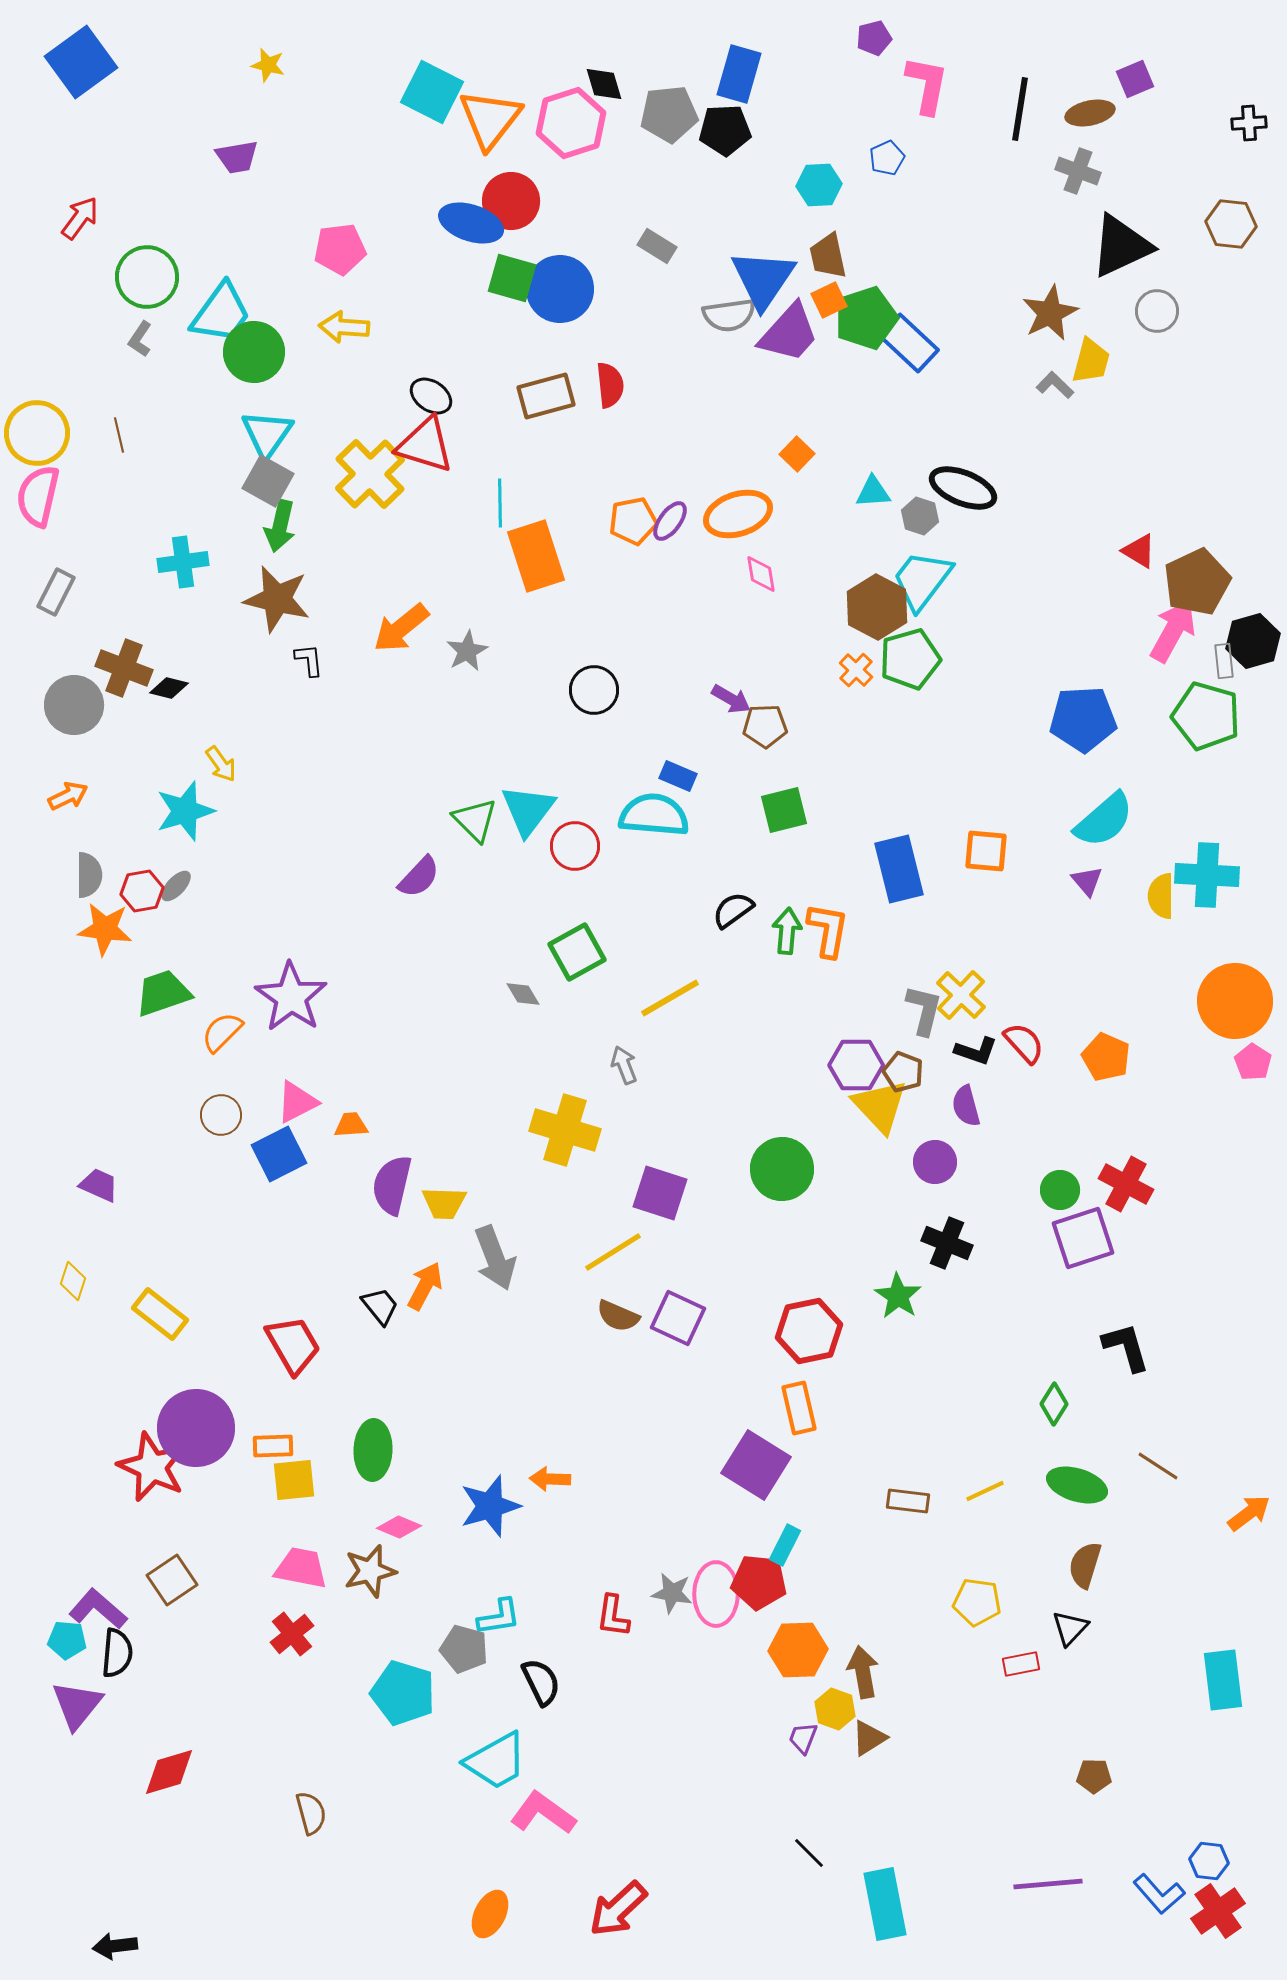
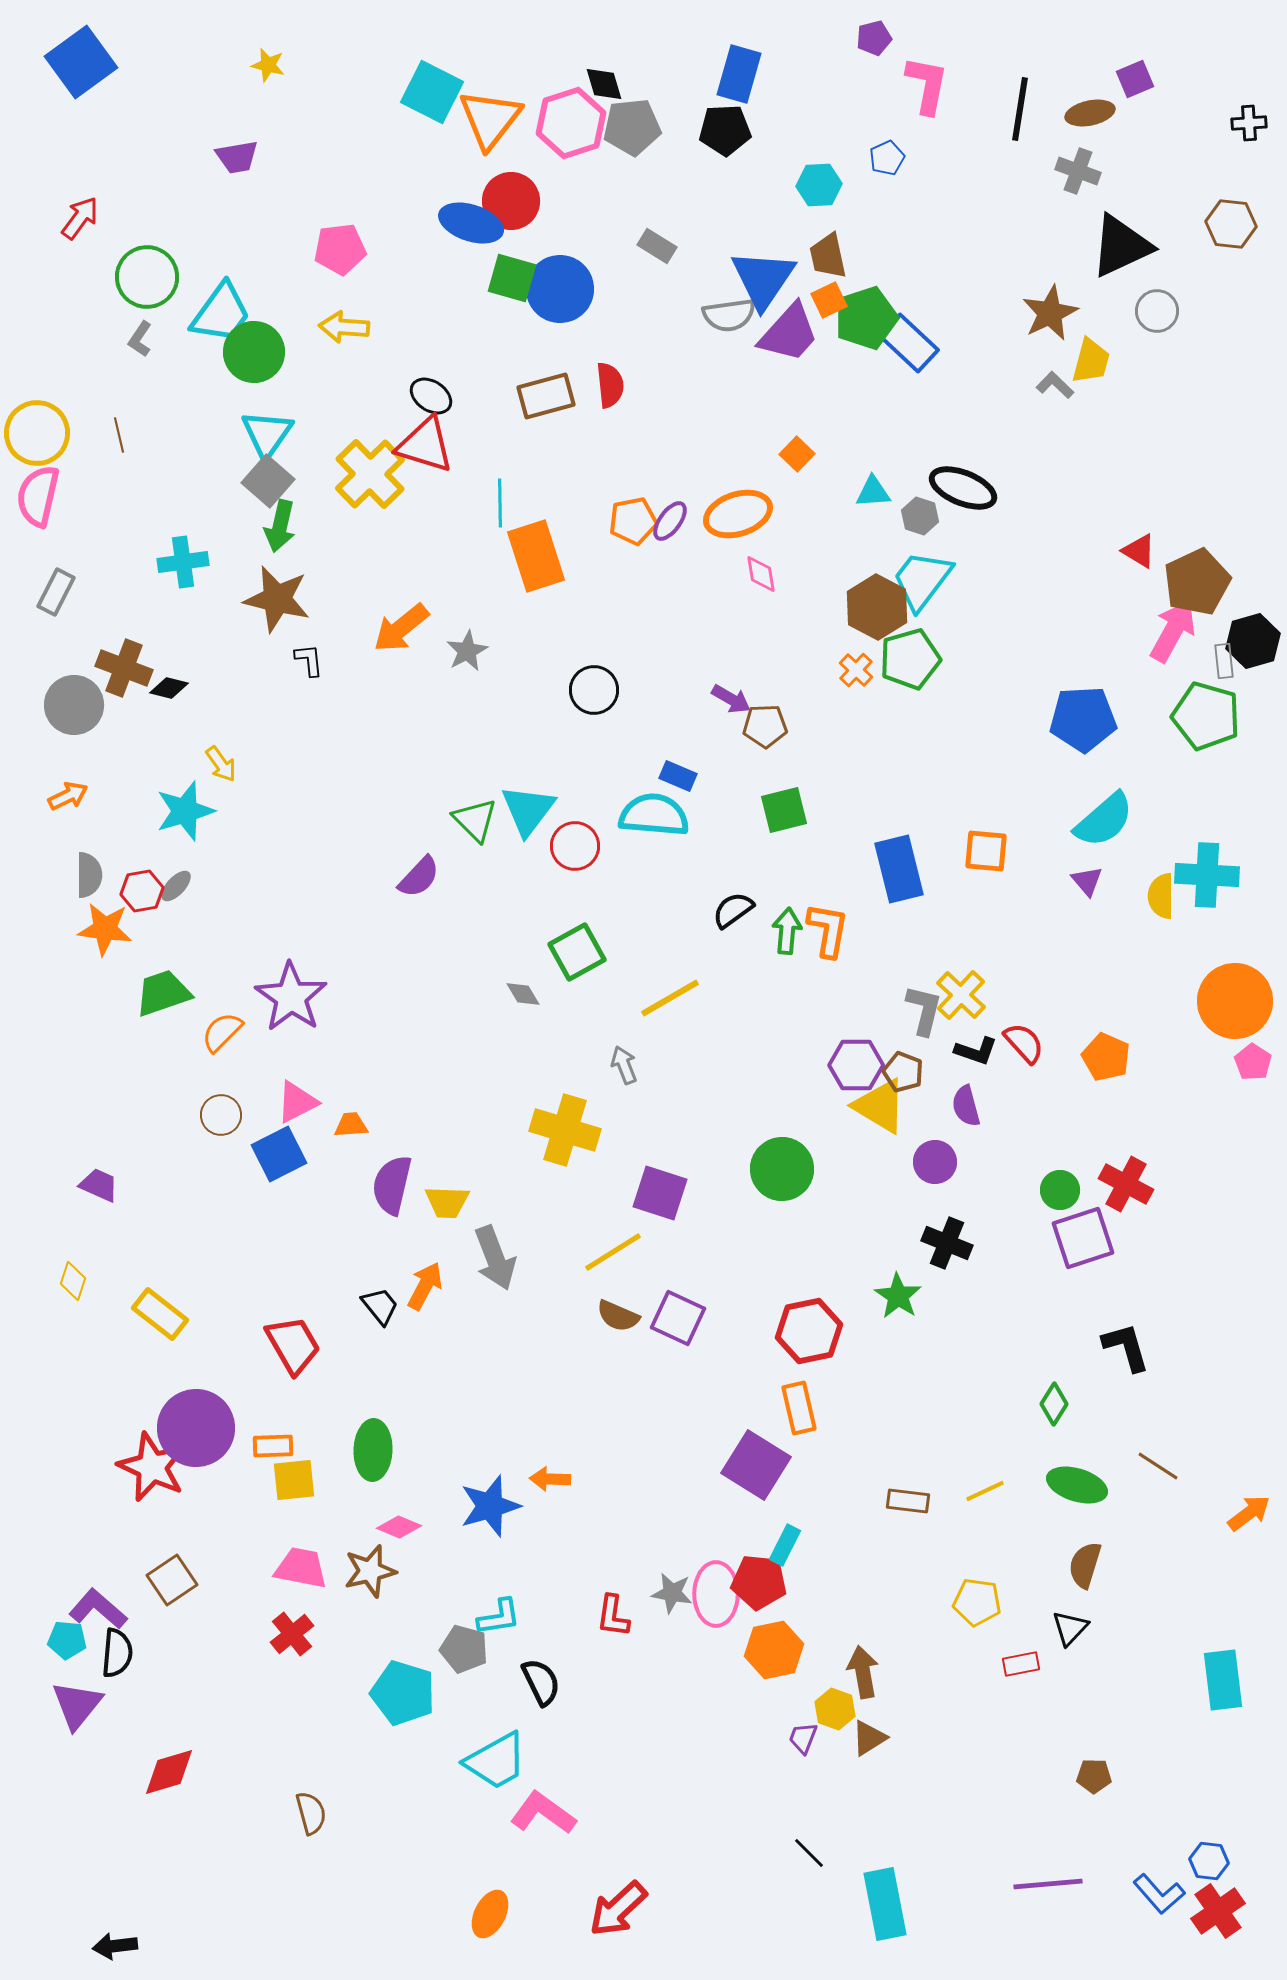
gray pentagon at (669, 114): moved 37 px left, 13 px down
gray square at (268, 481): rotated 12 degrees clockwise
yellow triangle at (880, 1106): rotated 16 degrees counterclockwise
yellow trapezoid at (444, 1203): moved 3 px right, 1 px up
orange hexagon at (798, 1650): moved 24 px left; rotated 10 degrees counterclockwise
